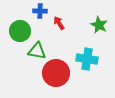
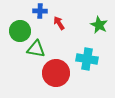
green triangle: moved 1 px left, 2 px up
